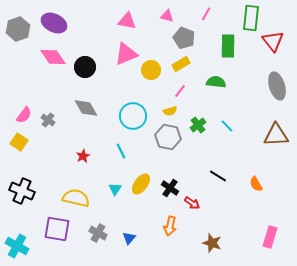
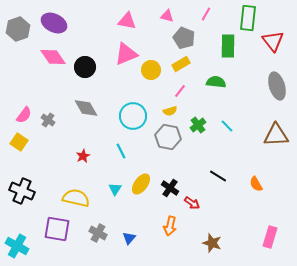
green rectangle at (251, 18): moved 3 px left
